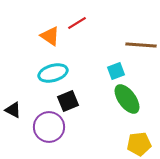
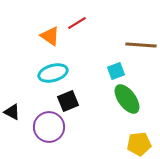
black triangle: moved 1 px left, 2 px down
